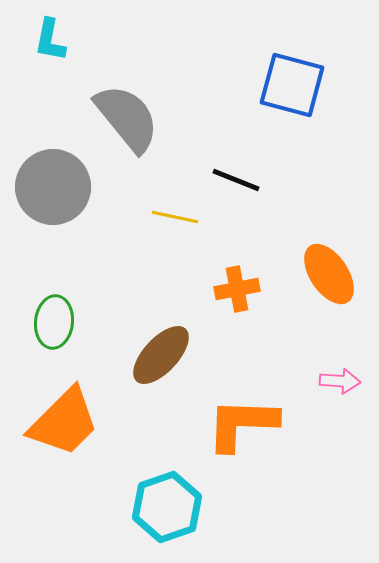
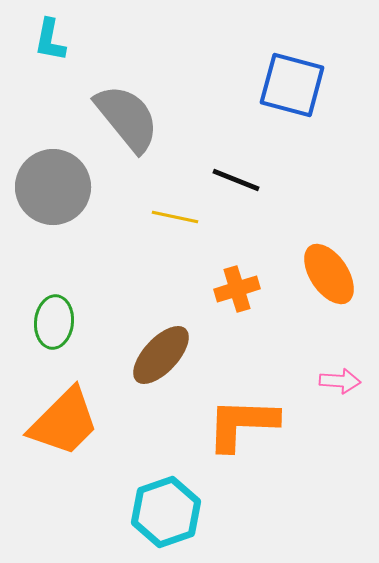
orange cross: rotated 6 degrees counterclockwise
cyan hexagon: moved 1 px left, 5 px down
